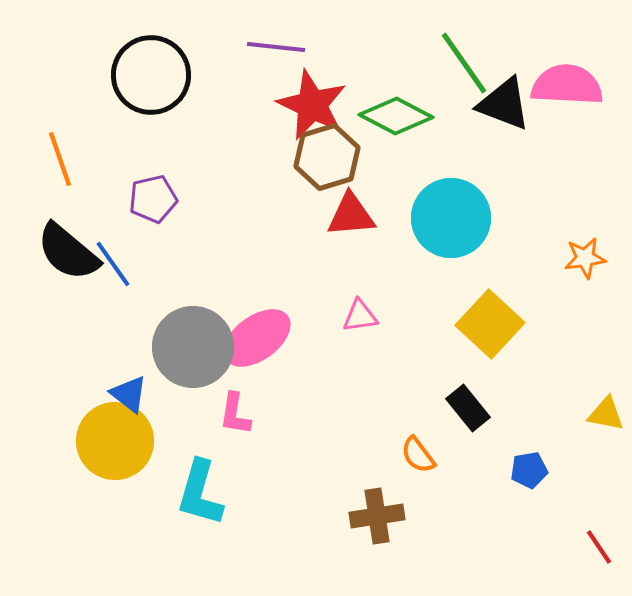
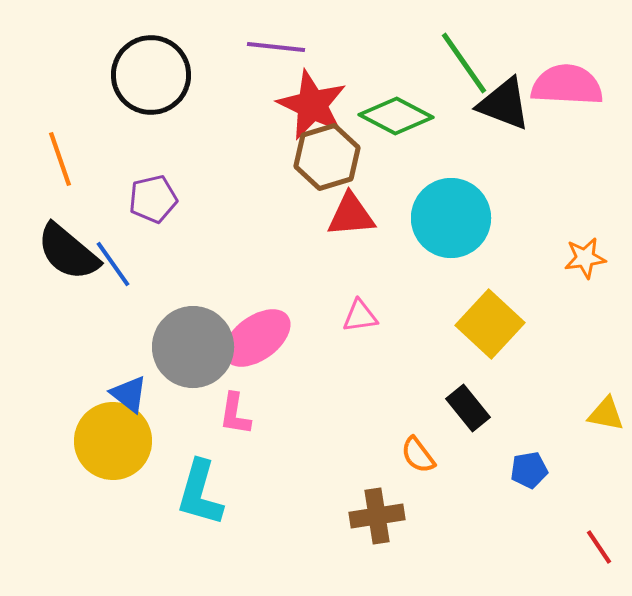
yellow circle: moved 2 px left
